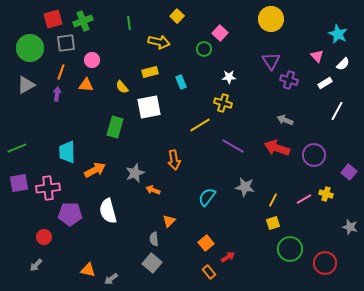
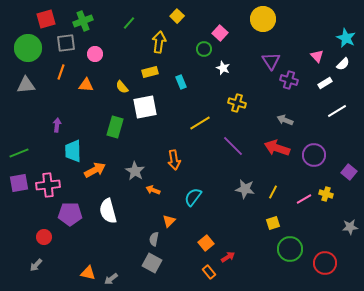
red square at (53, 19): moved 7 px left
yellow circle at (271, 19): moved 8 px left
green line at (129, 23): rotated 48 degrees clockwise
cyan star at (338, 34): moved 8 px right, 4 px down
yellow arrow at (159, 42): rotated 95 degrees counterclockwise
green circle at (30, 48): moved 2 px left
pink circle at (92, 60): moved 3 px right, 6 px up
white star at (229, 77): moved 6 px left, 9 px up; rotated 24 degrees clockwise
gray triangle at (26, 85): rotated 24 degrees clockwise
purple arrow at (57, 94): moved 31 px down
yellow cross at (223, 103): moved 14 px right
white square at (149, 107): moved 4 px left
white line at (337, 111): rotated 30 degrees clockwise
yellow line at (200, 125): moved 2 px up
purple line at (233, 146): rotated 15 degrees clockwise
green line at (17, 148): moved 2 px right, 5 px down
cyan trapezoid at (67, 152): moved 6 px right, 1 px up
gray star at (135, 173): moved 2 px up; rotated 18 degrees counterclockwise
gray star at (245, 187): moved 2 px down
pink cross at (48, 188): moved 3 px up
cyan semicircle at (207, 197): moved 14 px left
yellow line at (273, 200): moved 8 px up
gray star at (350, 227): rotated 21 degrees counterclockwise
gray semicircle at (154, 239): rotated 16 degrees clockwise
gray square at (152, 263): rotated 12 degrees counterclockwise
orange triangle at (88, 270): moved 3 px down
